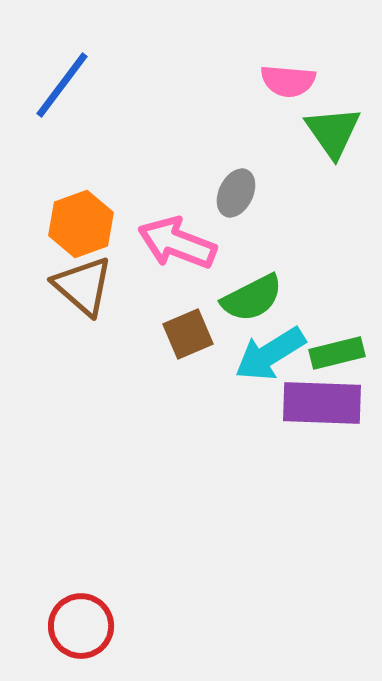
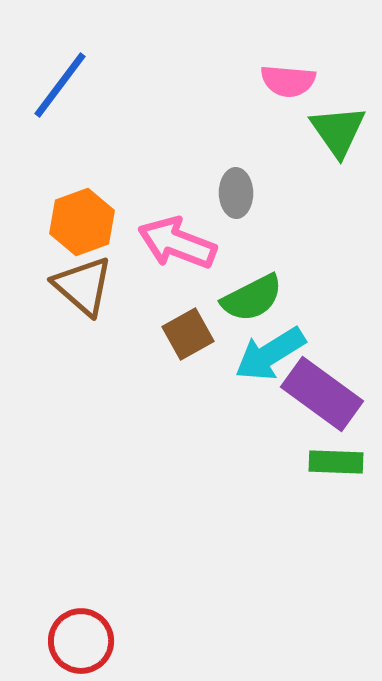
blue line: moved 2 px left
green triangle: moved 5 px right, 1 px up
gray ellipse: rotated 27 degrees counterclockwise
orange hexagon: moved 1 px right, 2 px up
brown square: rotated 6 degrees counterclockwise
green rectangle: moved 1 px left, 109 px down; rotated 16 degrees clockwise
purple rectangle: moved 9 px up; rotated 34 degrees clockwise
red circle: moved 15 px down
